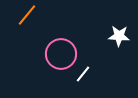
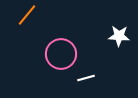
white line: moved 3 px right, 4 px down; rotated 36 degrees clockwise
